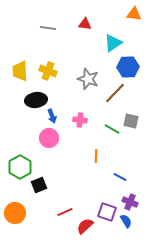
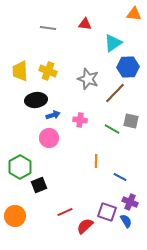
blue arrow: moved 1 px right, 1 px up; rotated 88 degrees counterclockwise
orange line: moved 5 px down
orange circle: moved 3 px down
